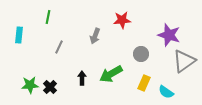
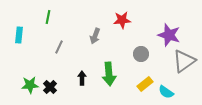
green arrow: moved 2 px left; rotated 65 degrees counterclockwise
yellow rectangle: moved 1 px right, 1 px down; rotated 28 degrees clockwise
